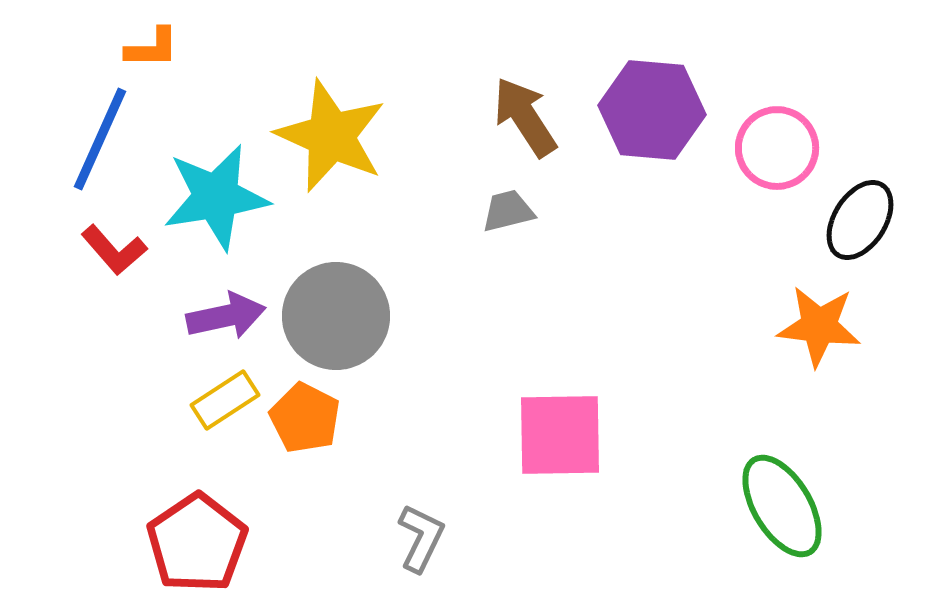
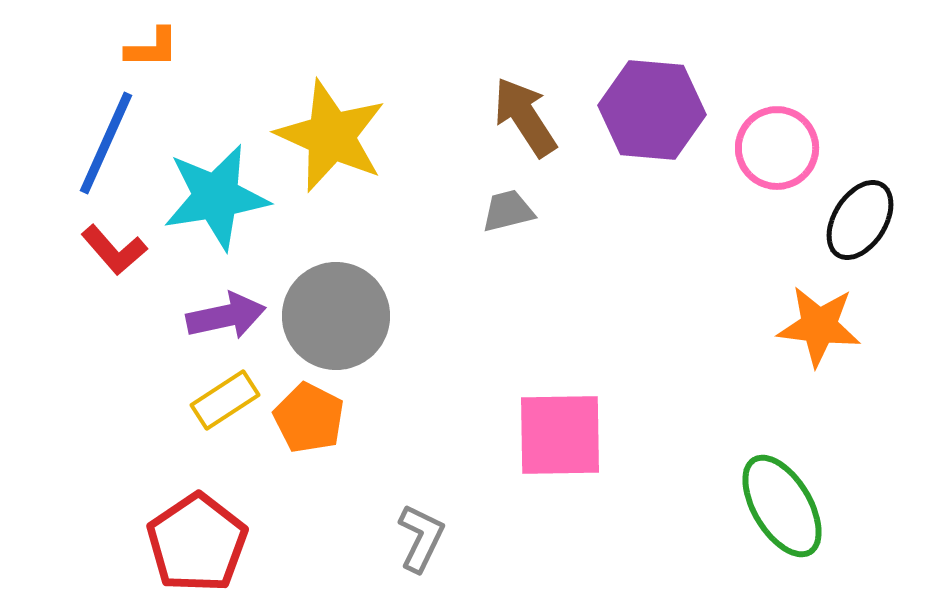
blue line: moved 6 px right, 4 px down
orange pentagon: moved 4 px right
